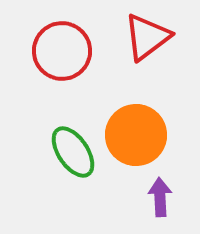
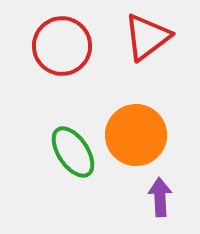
red circle: moved 5 px up
